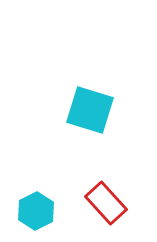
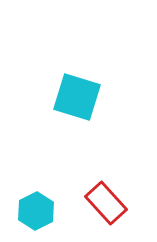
cyan square: moved 13 px left, 13 px up
